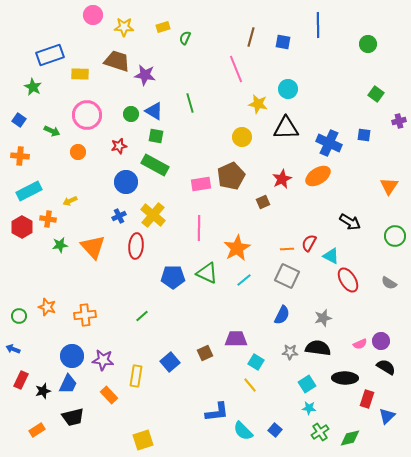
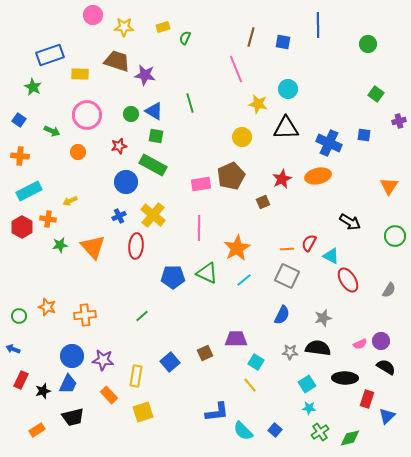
green rectangle at (155, 165): moved 2 px left
orange ellipse at (318, 176): rotated 20 degrees clockwise
gray semicircle at (389, 283): moved 7 px down; rotated 91 degrees counterclockwise
yellow square at (143, 440): moved 28 px up
